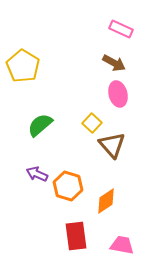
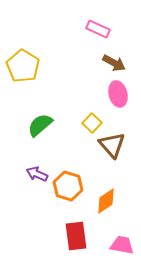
pink rectangle: moved 23 px left
